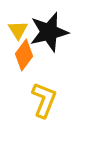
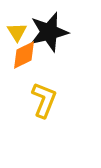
yellow triangle: moved 1 px left, 2 px down
orange diamond: rotated 28 degrees clockwise
